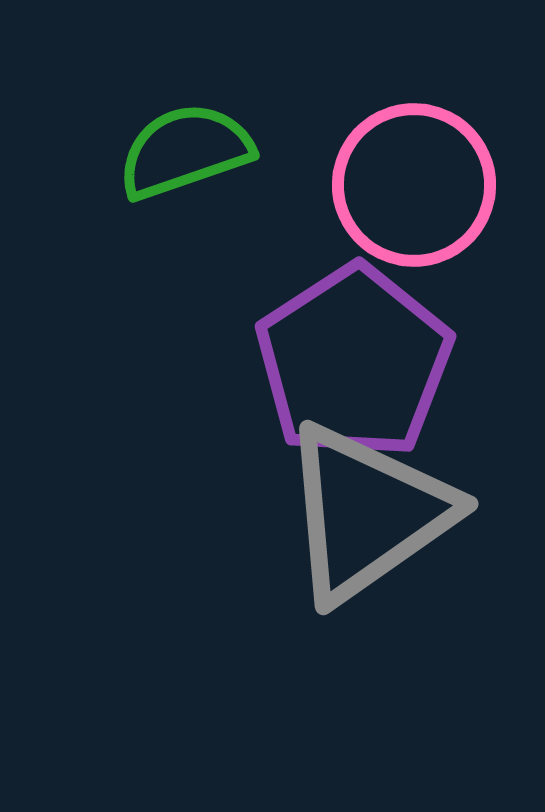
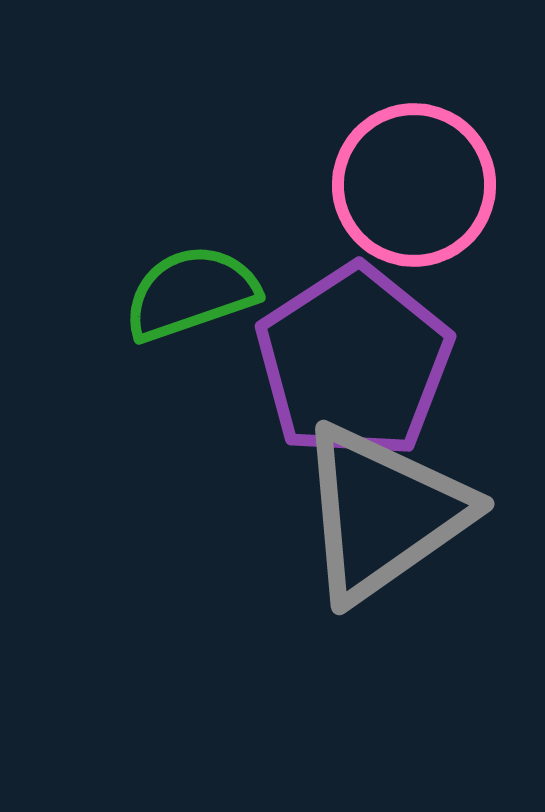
green semicircle: moved 6 px right, 142 px down
gray triangle: moved 16 px right
